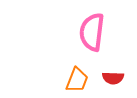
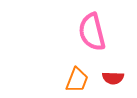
pink semicircle: rotated 21 degrees counterclockwise
